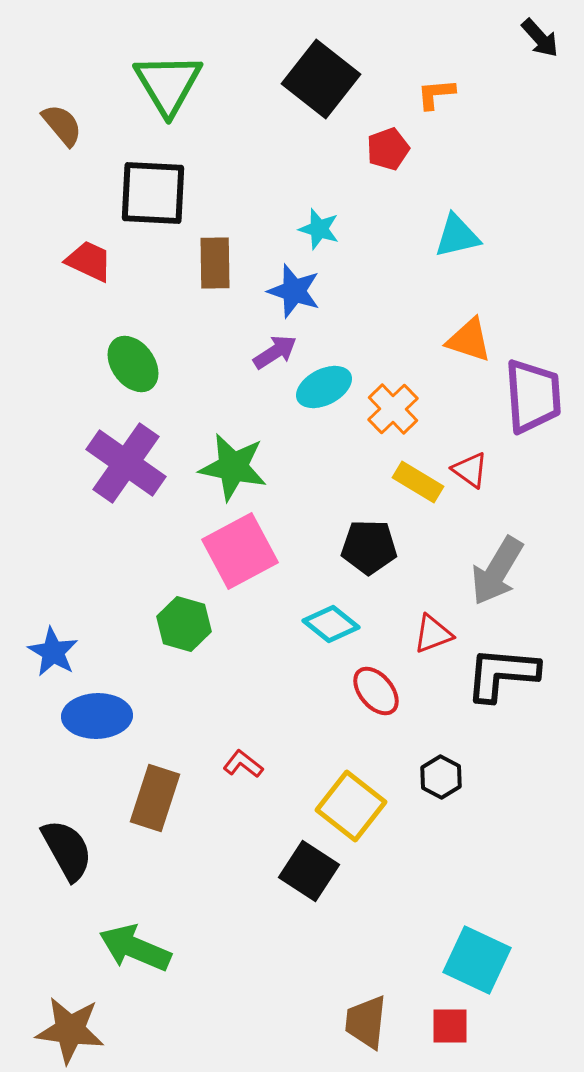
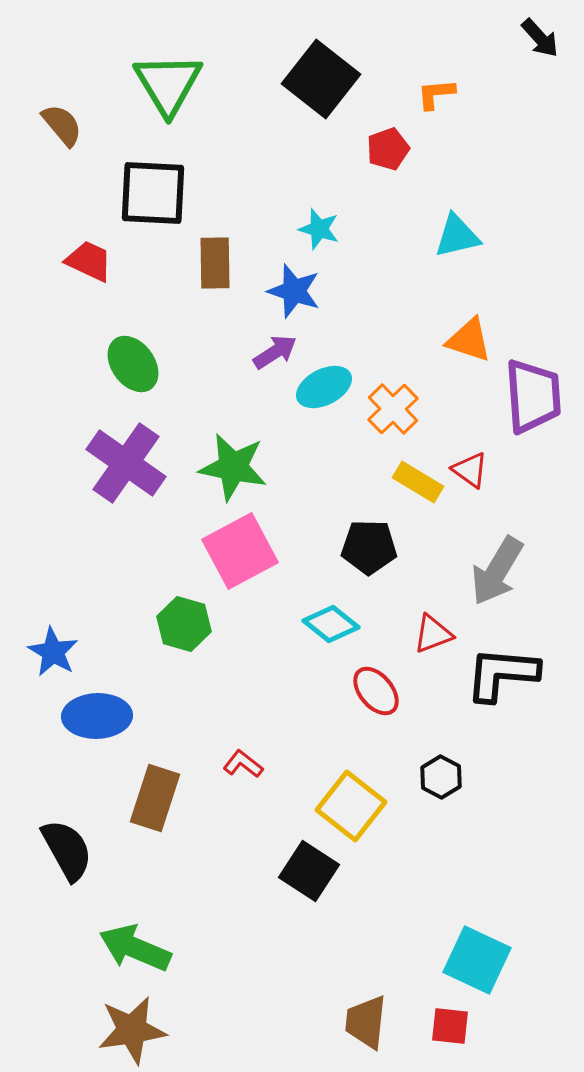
red square at (450, 1026): rotated 6 degrees clockwise
brown star at (70, 1030): moved 62 px right; rotated 16 degrees counterclockwise
